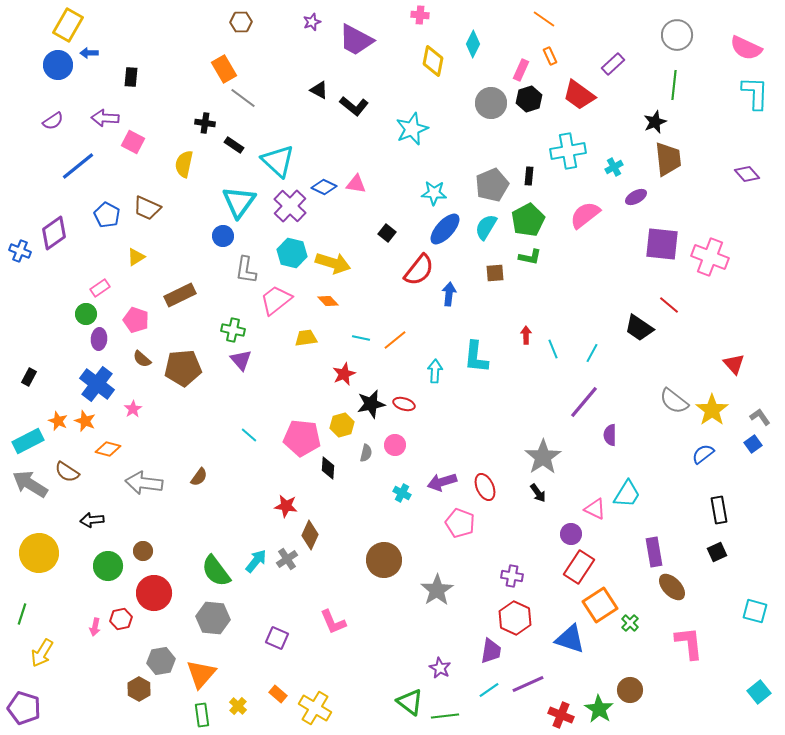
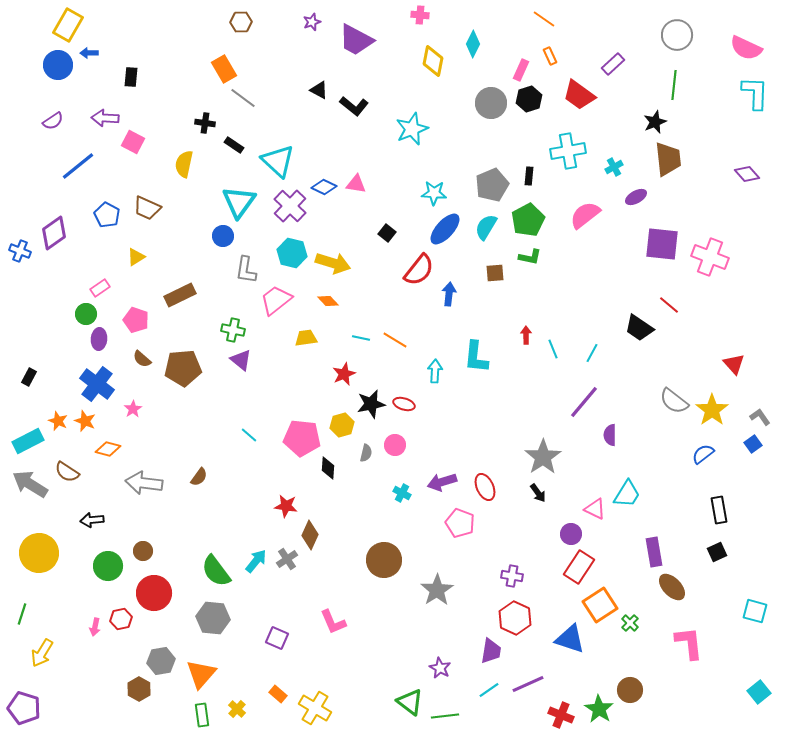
orange line at (395, 340): rotated 70 degrees clockwise
purple triangle at (241, 360): rotated 10 degrees counterclockwise
yellow cross at (238, 706): moved 1 px left, 3 px down
